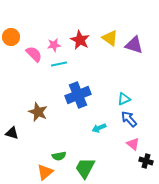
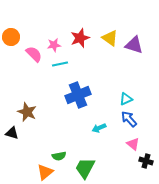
red star: moved 2 px up; rotated 24 degrees clockwise
cyan line: moved 1 px right
cyan triangle: moved 2 px right
brown star: moved 11 px left
